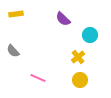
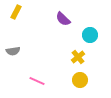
yellow rectangle: moved 2 px up; rotated 56 degrees counterclockwise
gray semicircle: rotated 56 degrees counterclockwise
pink line: moved 1 px left, 3 px down
